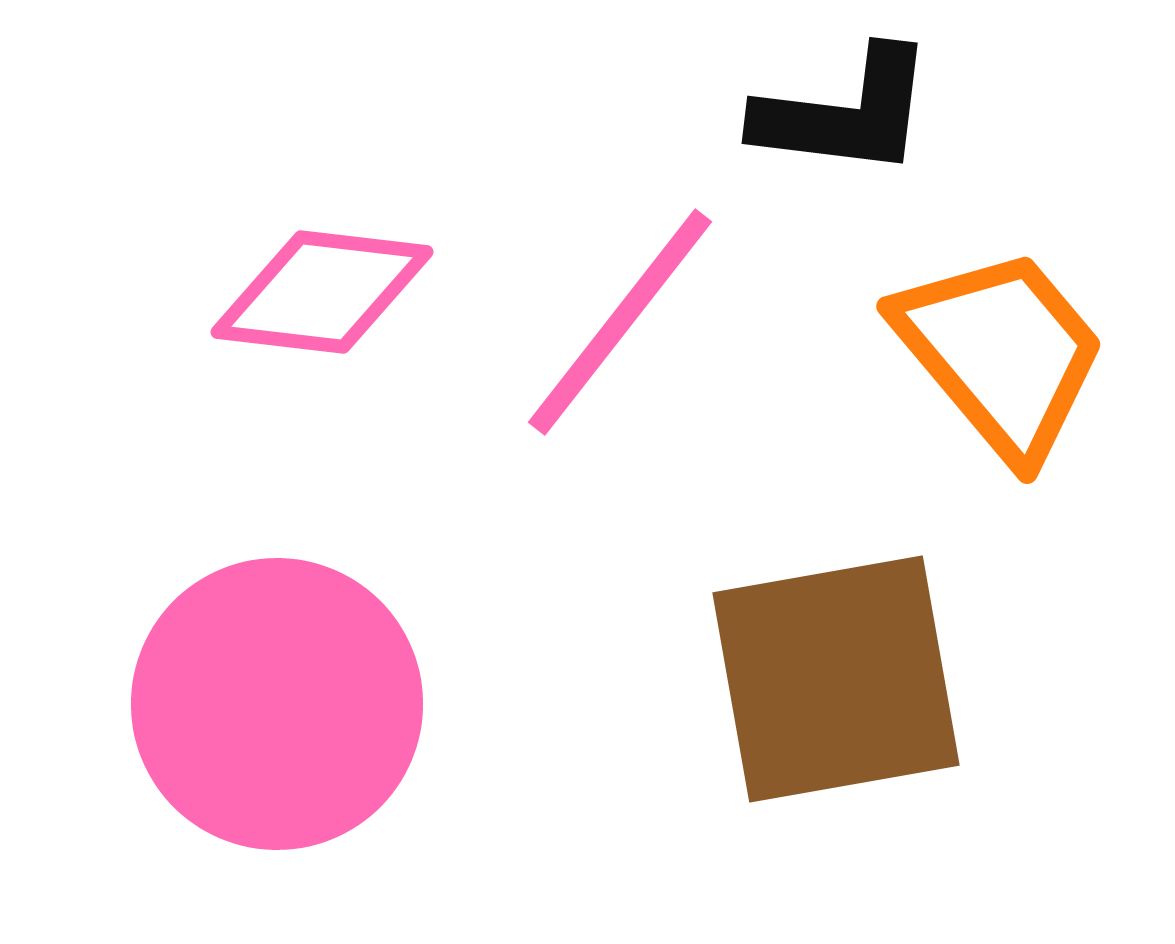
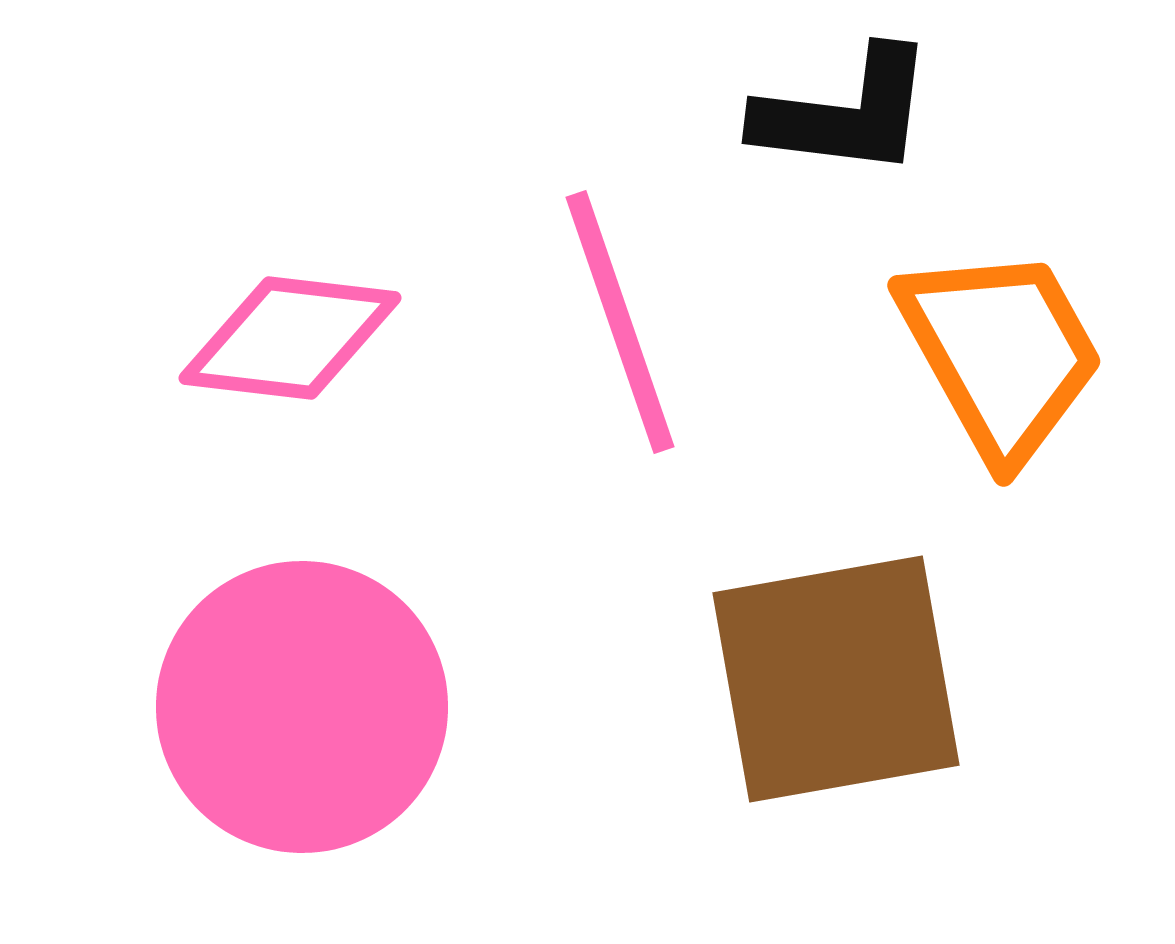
pink diamond: moved 32 px left, 46 px down
pink line: rotated 57 degrees counterclockwise
orange trapezoid: rotated 11 degrees clockwise
pink circle: moved 25 px right, 3 px down
